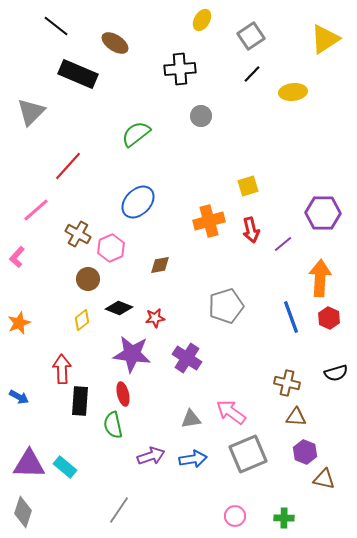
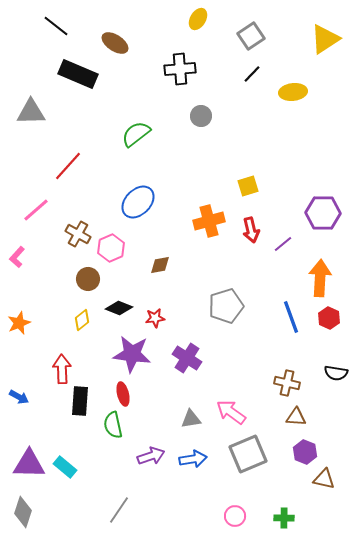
yellow ellipse at (202, 20): moved 4 px left, 1 px up
gray triangle at (31, 112): rotated 44 degrees clockwise
black semicircle at (336, 373): rotated 25 degrees clockwise
